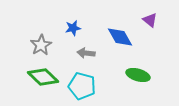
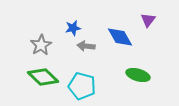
purple triangle: moved 2 px left; rotated 28 degrees clockwise
gray arrow: moved 7 px up
